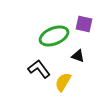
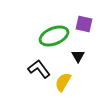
black triangle: rotated 40 degrees clockwise
